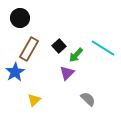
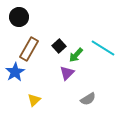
black circle: moved 1 px left, 1 px up
gray semicircle: rotated 105 degrees clockwise
